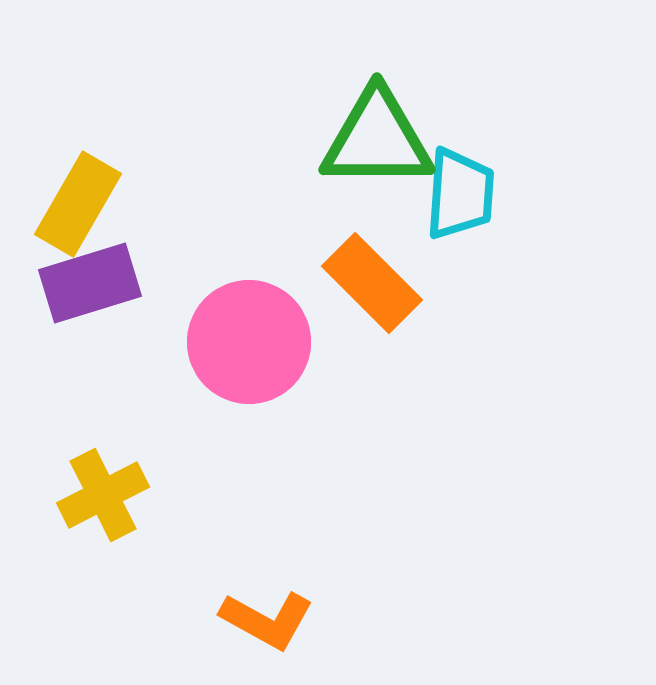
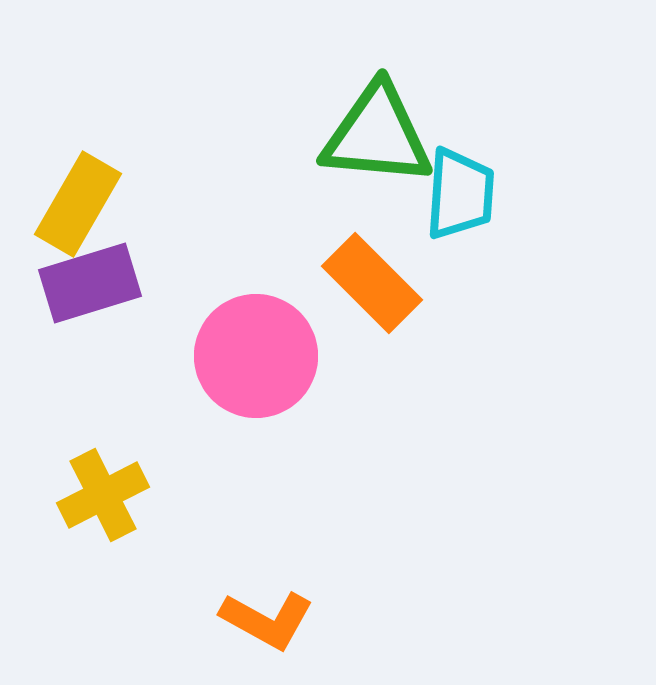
green triangle: moved 4 px up; rotated 5 degrees clockwise
pink circle: moved 7 px right, 14 px down
